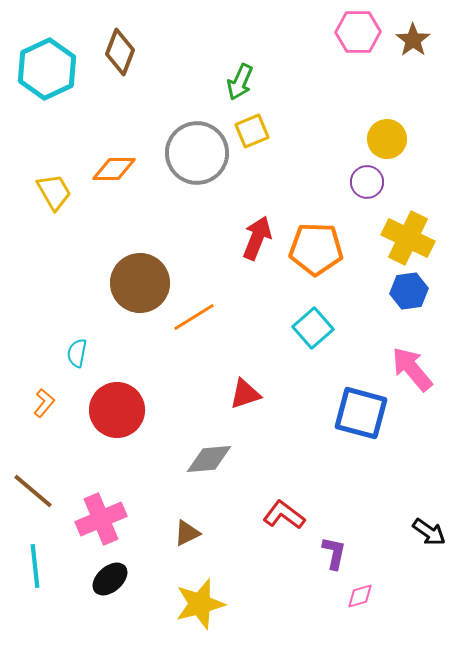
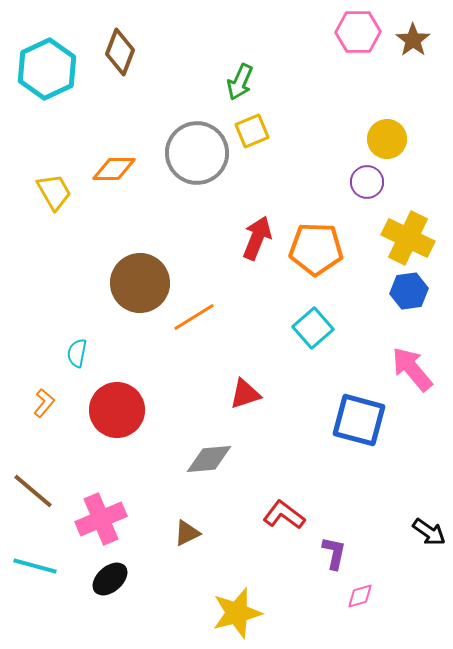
blue square: moved 2 px left, 7 px down
cyan line: rotated 69 degrees counterclockwise
yellow star: moved 37 px right, 9 px down
